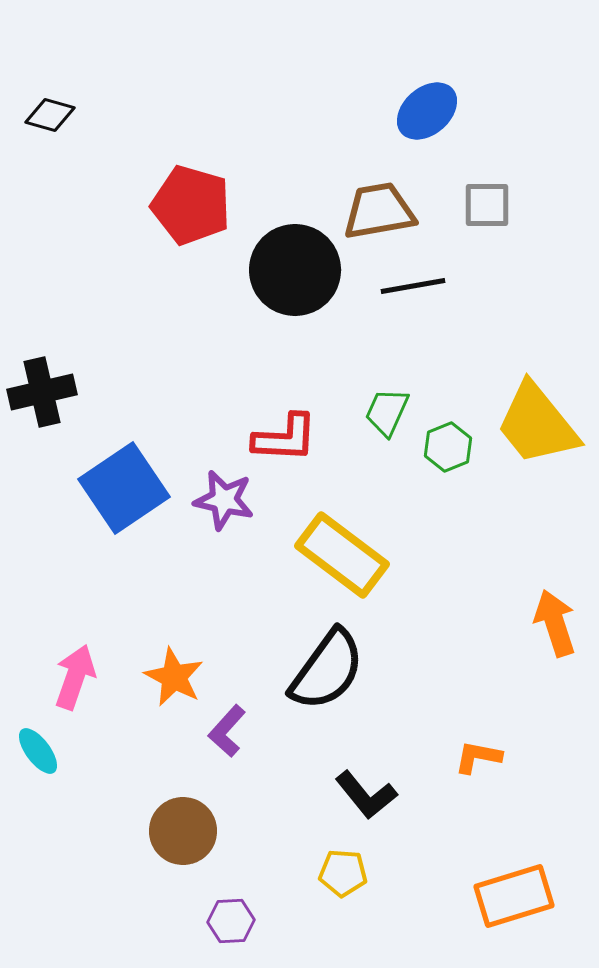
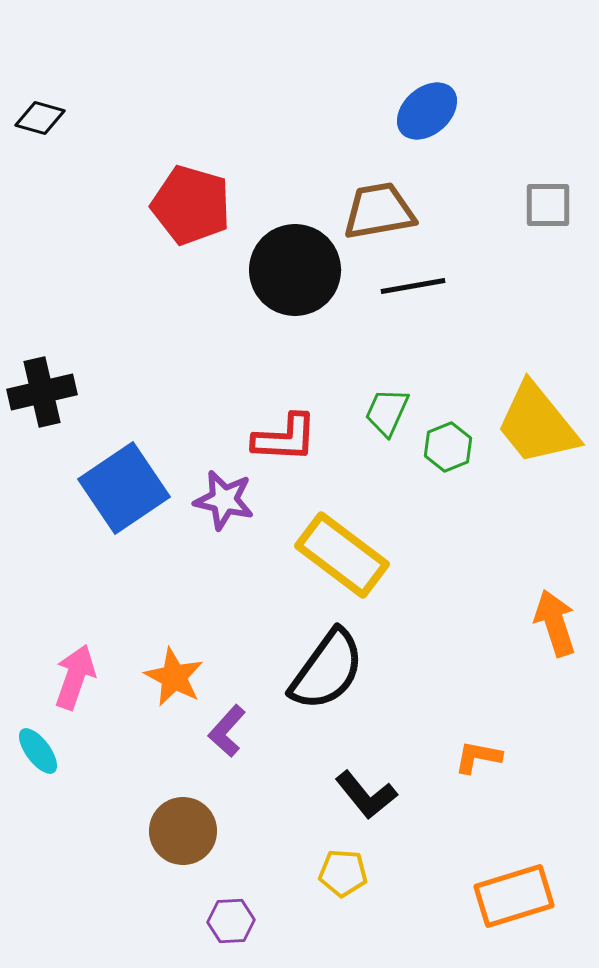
black diamond: moved 10 px left, 3 px down
gray square: moved 61 px right
